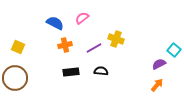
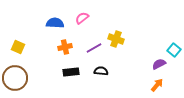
blue semicircle: rotated 24 degrees counterclockwise
orange cross: moved 2 px down
